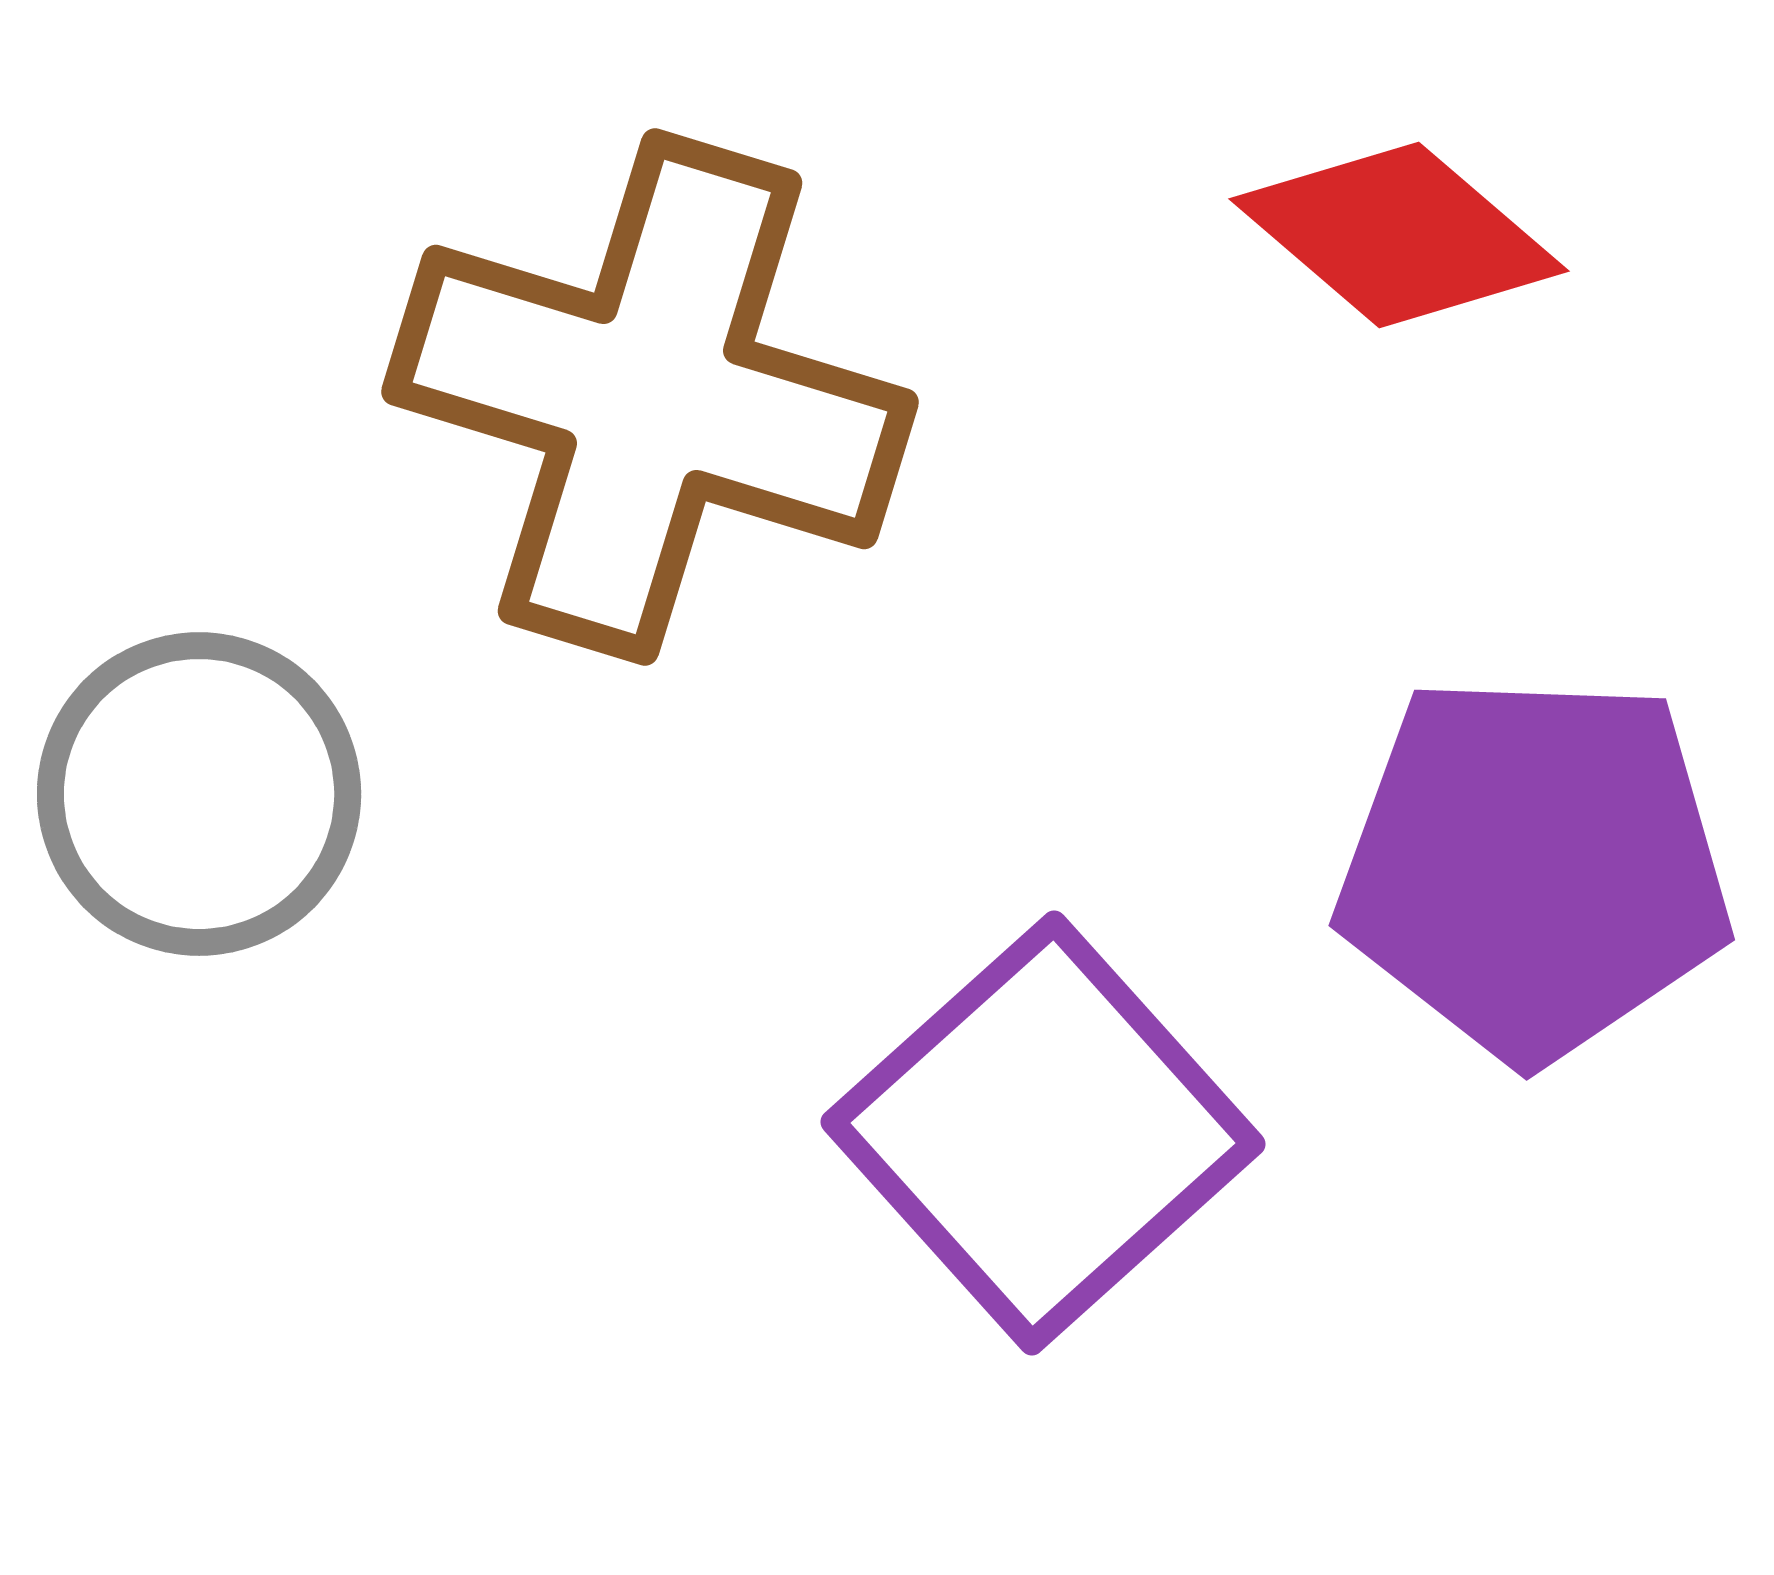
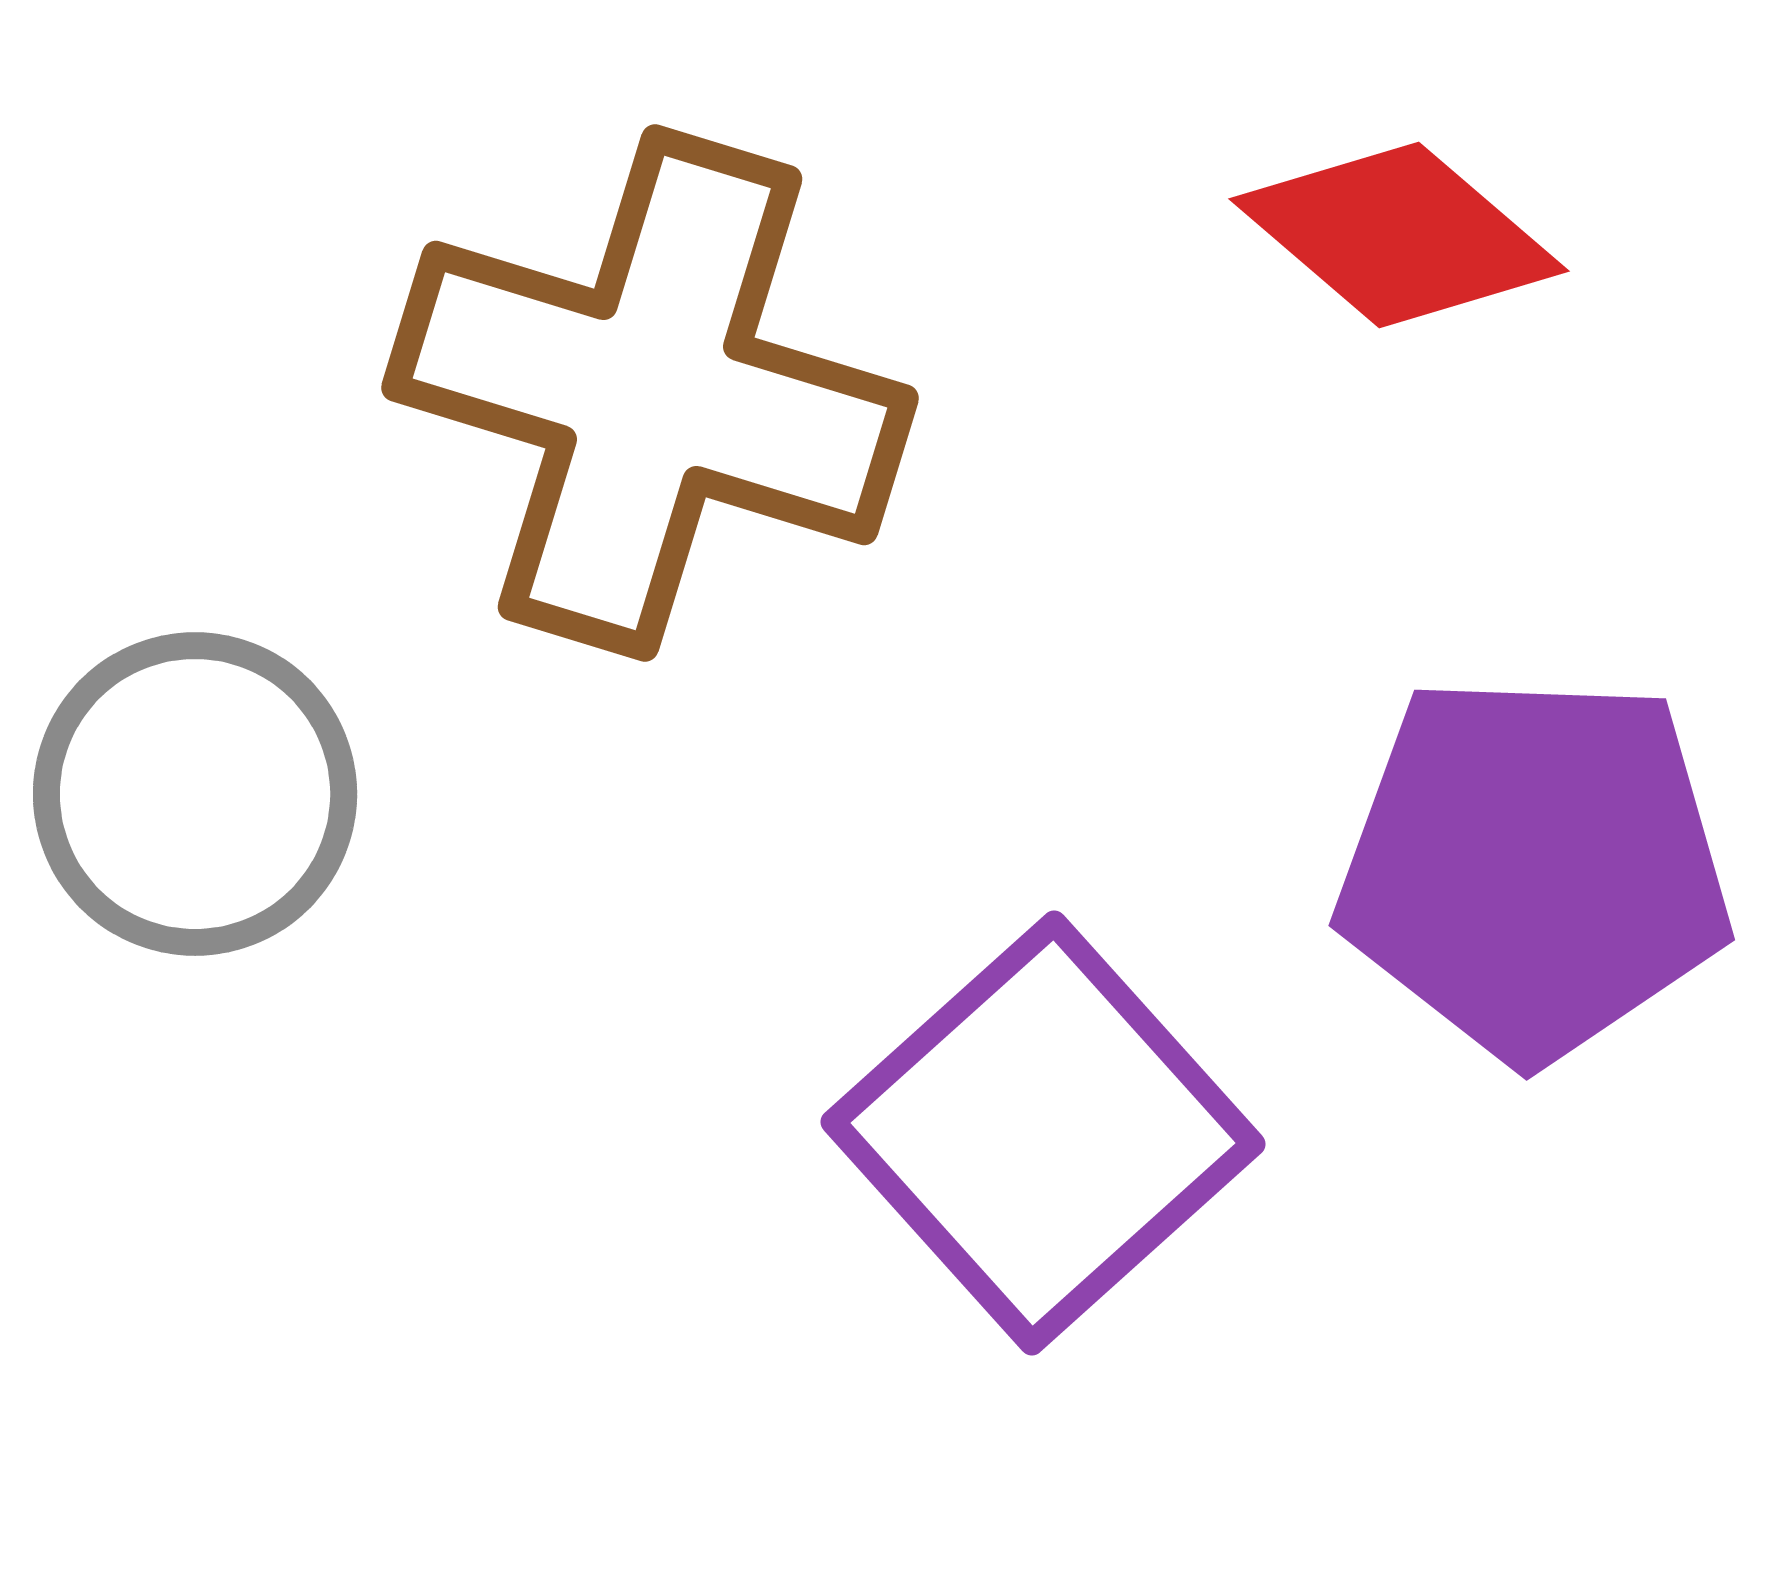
brown cross: moved 4 px up
gray circle: moved 4 px left
